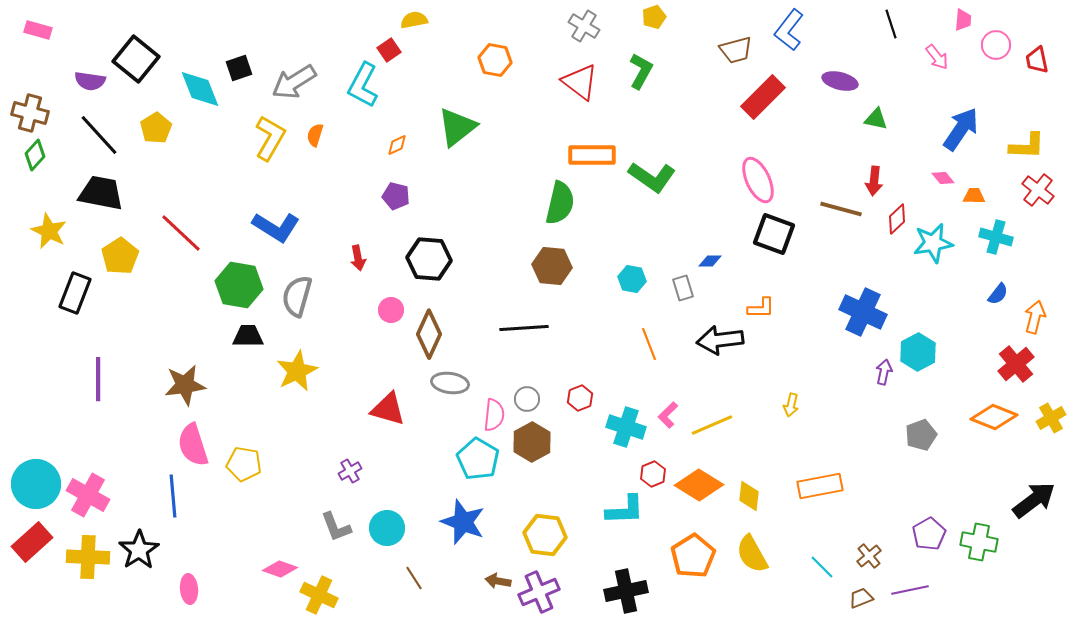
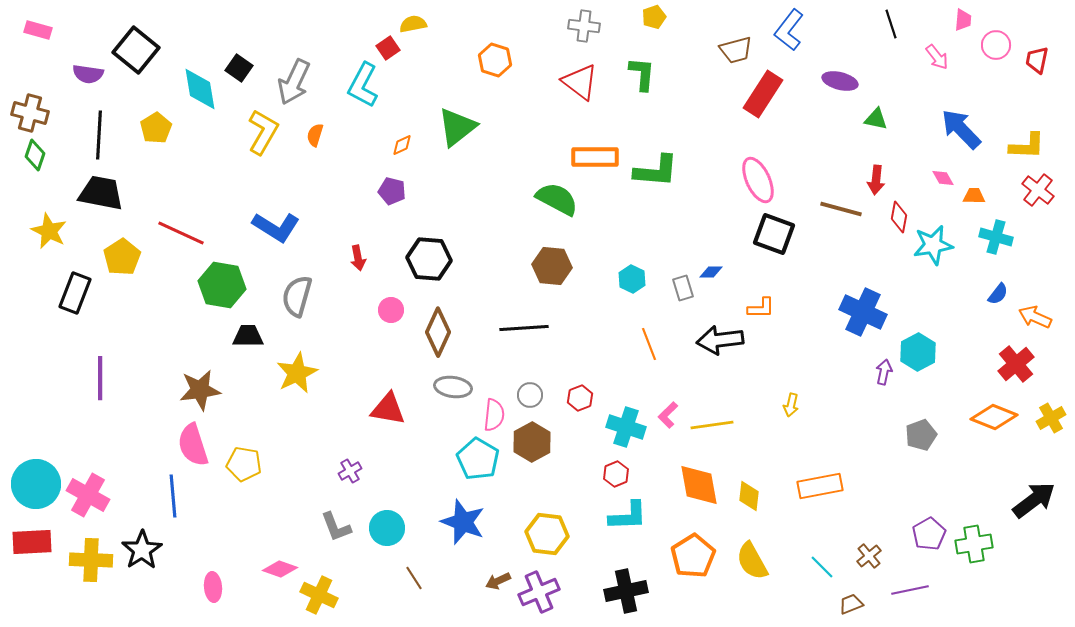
yellow semicircle at (414, 20): moved 1 px left, 4 px down
gray cross at (584, 26): rotated 24 degrees counterclockwise
red square at (389, 50): moved 1 px left, 2 px up
black square at (136, 59): moved 9 px up
orange hexagon at (495, 60): rotated 8 degrees clockwise
red trapezoid at (1037, 60): rotated 24 degrees clockwise
black square at (239, 68): rotated 36 degrees counterclockwise
green L-shape at (641, 71): moved 1 px right, 3 px down; rotated 24 degrees counterclockwise
purple semicircle at (90, 81): moved 2 px left, 7 px up
gray arrow at (294, 82): rotated 33 degrees counterclockwise
cyan diamond at (200, 89): rotated 12 degrees clockwise
red rectangle at (763, 97): moved 3 px up; rotated 12 degrees counterclockwise
blue arrow at (961, 129): rotated 78 degrees counterclockwise
black line at (99, 135): rotated 45 degrees clockwise
yellow L-shape at (270, 138): moved 7 px left, 6 px up
orange diamond at (397, 145): moved 5 px right
green diamond at (35, 155): rotated 24 degrees counterclockwise
orange rectangle at (592, 155): moved 3 px right, 2 px down
green L-shape at (652, 177): moved 4 px right, 6 px up; rotated 30 degrees counterclockwise
pink diamond at (943, 178): rotated 10 degrees clockwise
red arrow at (874, 181): moved 2 px right, 1 px up
purple pentagon at (396, 196): moved 4 px left, 5 px up
green semicircle at (560, 203): moved 3 px left, 4 px up; rotated 75 degrees counterclockwise
red diamond at (897, 219): moved 2 px right, 2 px up; rotated 36 degrees counterclockwise
red line at (181, 233): rotated 18 degrees counterclockwise
cyan star at (933, 243): moved 2 px down
yellow pentagon at (120, 256): moved 2 px right, 1 px down
blue diamond at (710, 261): moved 1 px right, 11 px down
cyan hexagon at (632, 279): rotated 16 degrees clockwise
green hexagon at (239, 285): moved 17 px left
orange arrow at (1035, 317): rotated 80 degrees counterclockwise
brown diamond at (429, 334): moved 9 px right, 2 px up
yellow star at (297, 371): moved 2 px down
purple line at (98, 379): moved 2 px right, 1 px up
gray ellipse at (450, 383): moved 3 px right, 4 px down
brown star at (185, 385): moved 15 px right, 5 px down
gray circle at (527, 399): moved 3 px right, 4 px up
red triangle at (388, 409): rotated 6 degrees counterclockwise
yellow line at (712, 425): rotated 15 degrees clockwise
red hexagon at (653, 474): moved 37 px left
orange diamond at (699, 485): rotated 48 degrees clockwise
cyan L-shape at (625, 510): moved 3 px right, 6 px down
yellow hexagon at (545, 535): moved 2 px right, 1 px up
red rectangle at (32, 542): rotated 39 degrees clockwise
green cross at (979, 542): moved 5 px left, 2 px down; rotated 21 degrees counterclockwise
black star at (139, 550): moved 3 px right
yellow semicircle at (752, 554): moved 7 px down
yellow cross at (88, 557): moved 3 px right, 3 px down
brown arrow at (498, 581): rotated 35 degrees counterclockwise
pink ellipse at (189, 589): moved 24 px right, 2 px up
brown trapezoid at (861, 598): moved 10 px left, 6 px down
